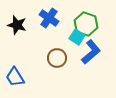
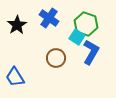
black star: rotated 24 degrees clockwise
blue L-shape: rotated 20 degrees counterclockwise
brown circle: moved 1 px left
